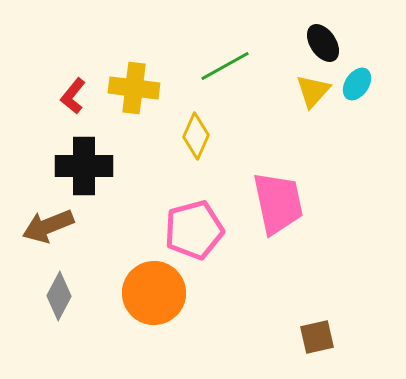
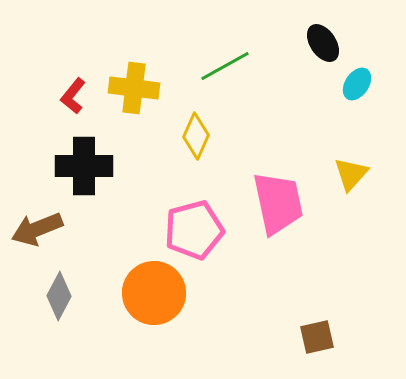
yellow triangle: moved 38 px right, 83 px down
brown arrow: moved 11 px left, 3 px down
